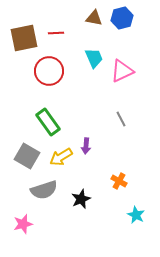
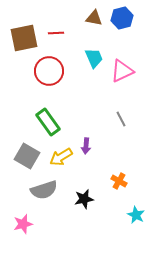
black star: moved 3 px right; rotated 12 degrees clockwise
